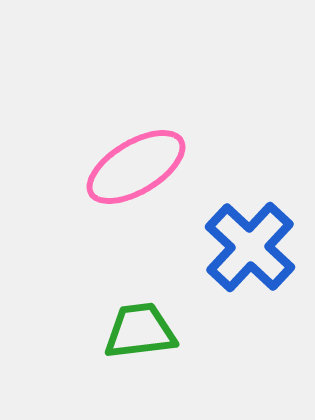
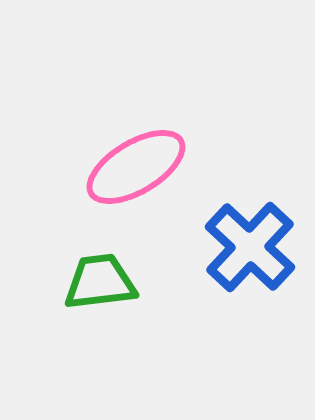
green trapezoid: moved 40 px left, 49 px up
